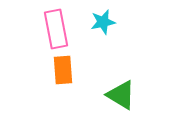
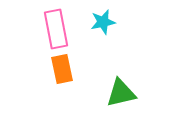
orange rectangle: moved 1 px left, 1 px up; rotated 8 degrees counterclockwise
green triangle: moved 2 px up; rotated 44 degrees counterclockwise
